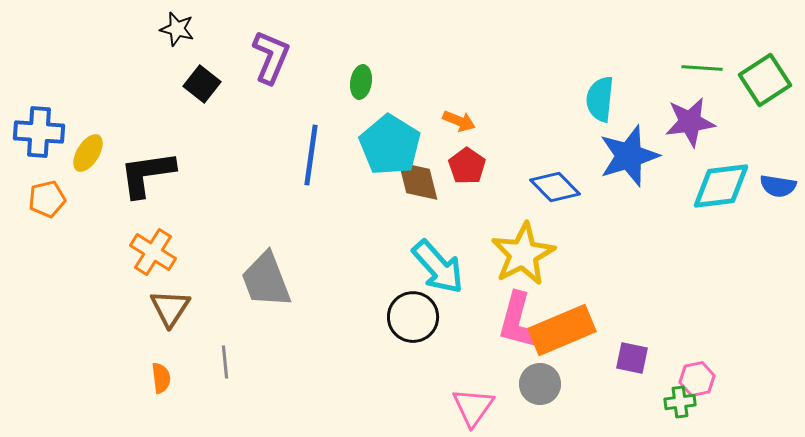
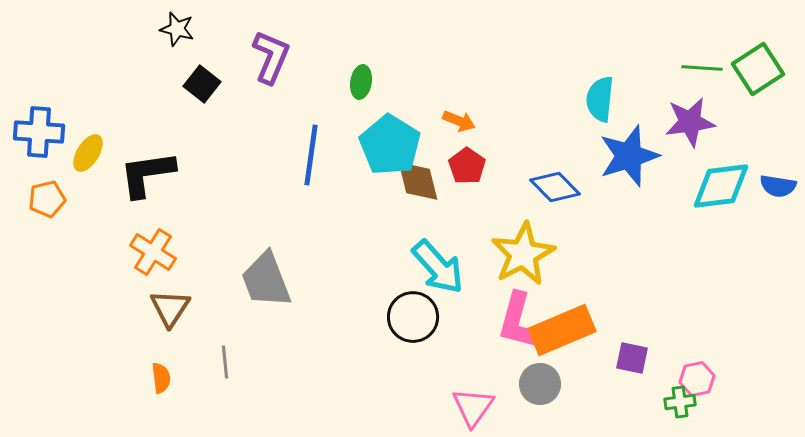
green square: moved 7 px left, 11 px up
